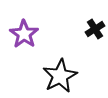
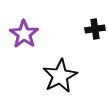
black cross: rotated 24 degrees clockwise
